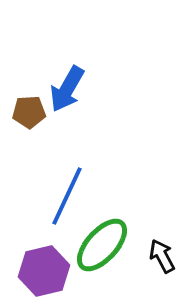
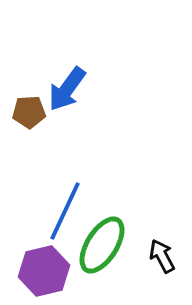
blue arrow: rotated 6 degrees clockwise
blue line: moved 2 px left, 15 px down
green ellipse: rotated 10 degrees counterclockwise
